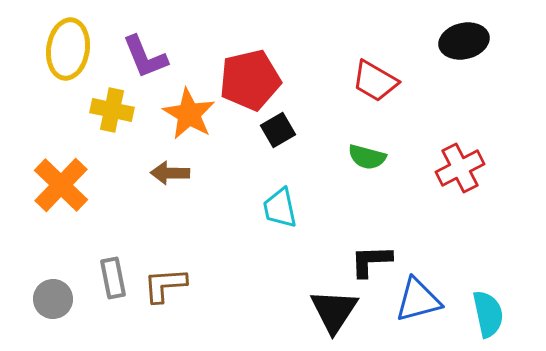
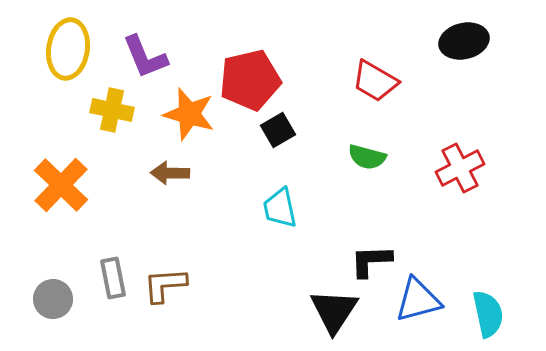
orange star: rotated 14 degrees counterclockwise
